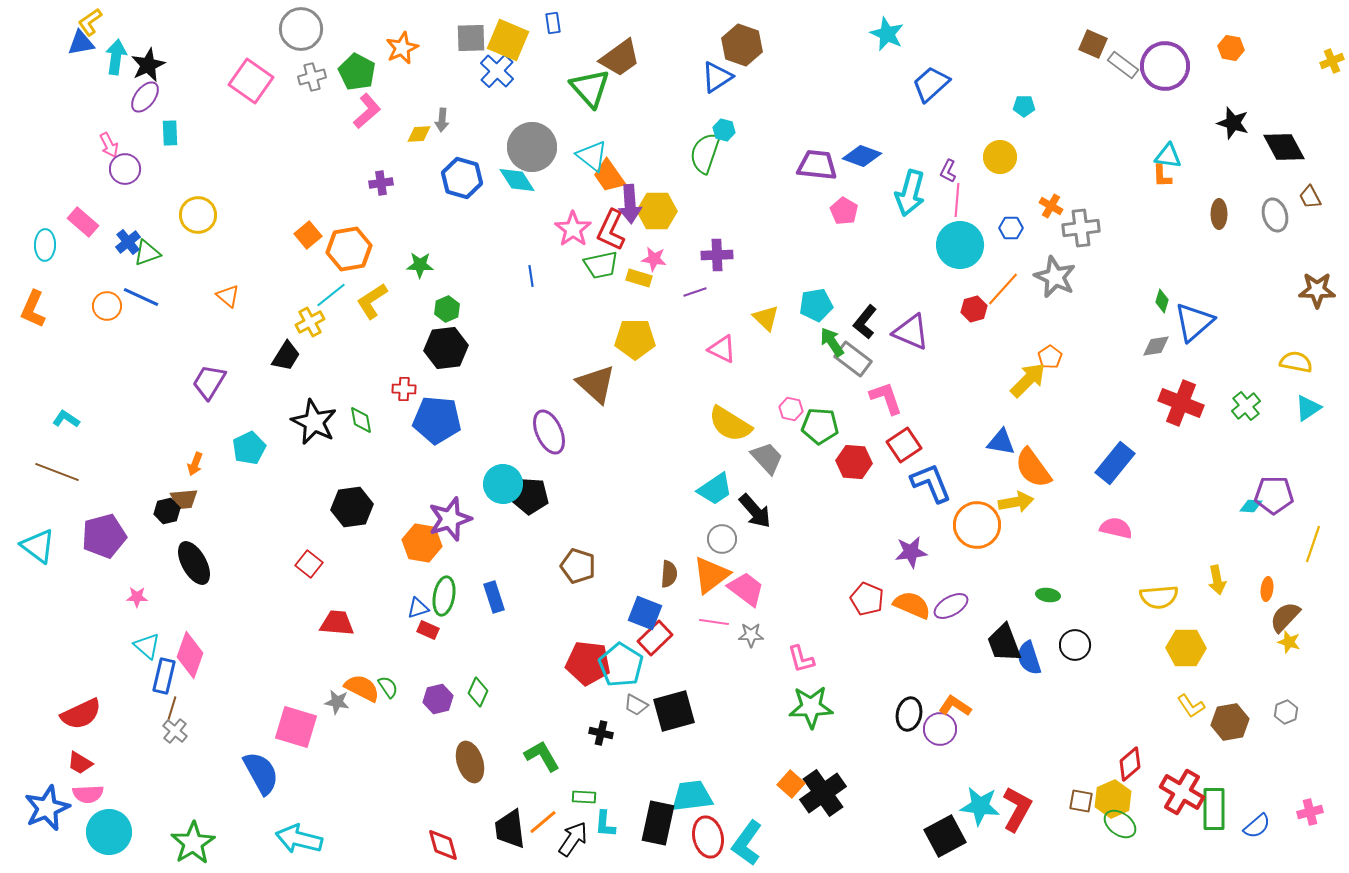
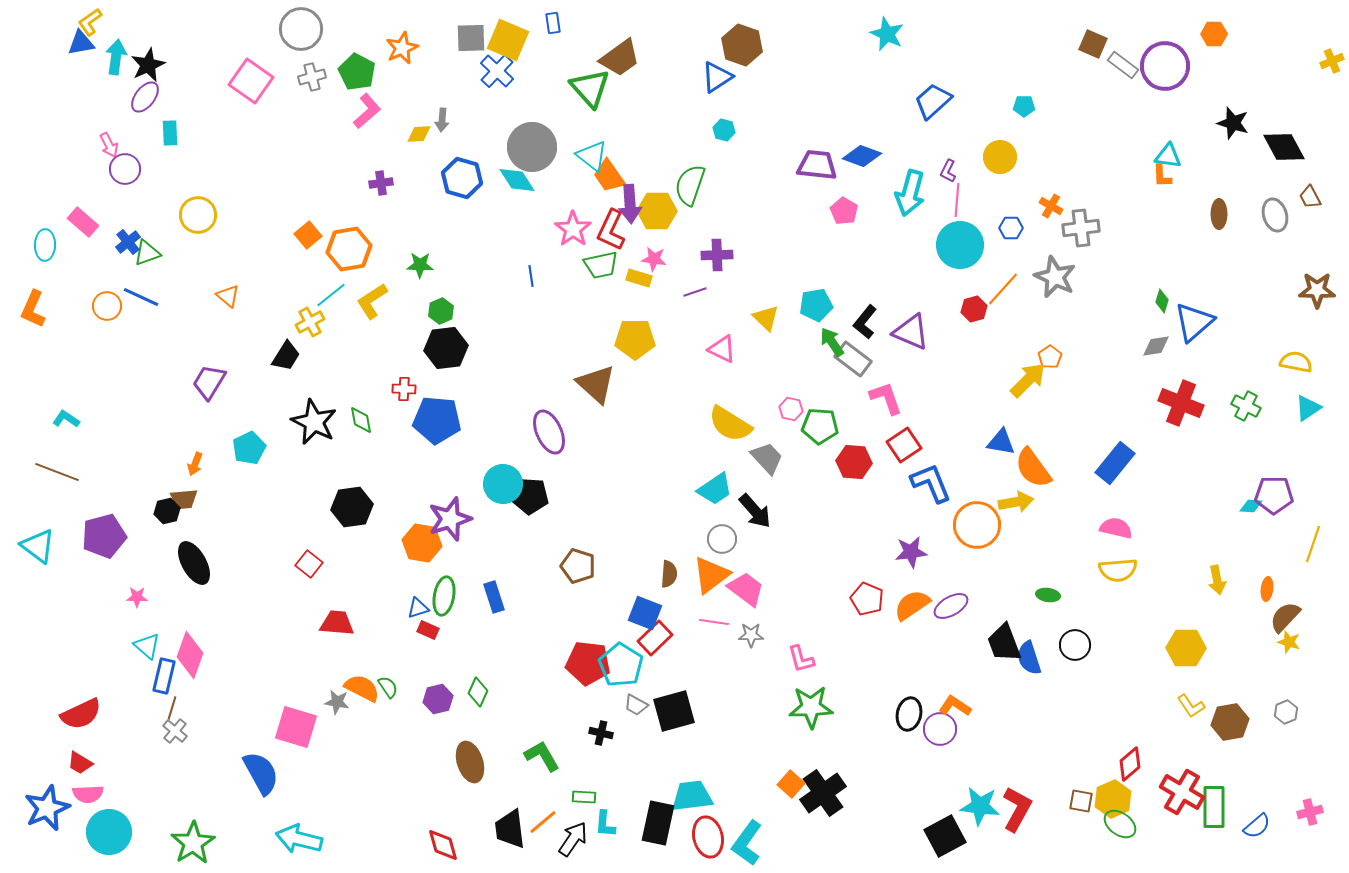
orange hexagon at (1231, 48): moved 17 px left, 14 px up; rotated 10 degrees counterclockwise
blue trapezoid at (931, 84): moved 2 px right, 17 px down
green semicircle at (705, 153): moved 15 px left, 32 px down
green hexagon at (447, 309): moved 6 px left, 2 px down
green cross at (1246, 406): rotated 24 degrees counterclockwise
yellow semicircle at (1159, 597): moved 41 px left, 27 px up
orange semicircle at (912, 605): rotated 57 degrees counterclockwise
green rectangle at (1214, 809): moved 2 px up
